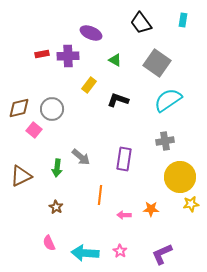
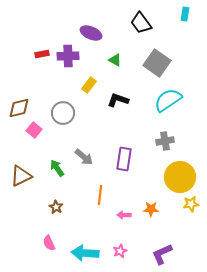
cyan rectangle: moved 2 px right, 6 px up
gray circle: moved 11 px right, 4 px down
gray arrow: moved 3 px right
green arrow: rotated 138 degrees clockwise
pink star: rotated 16 degrees clockwise
